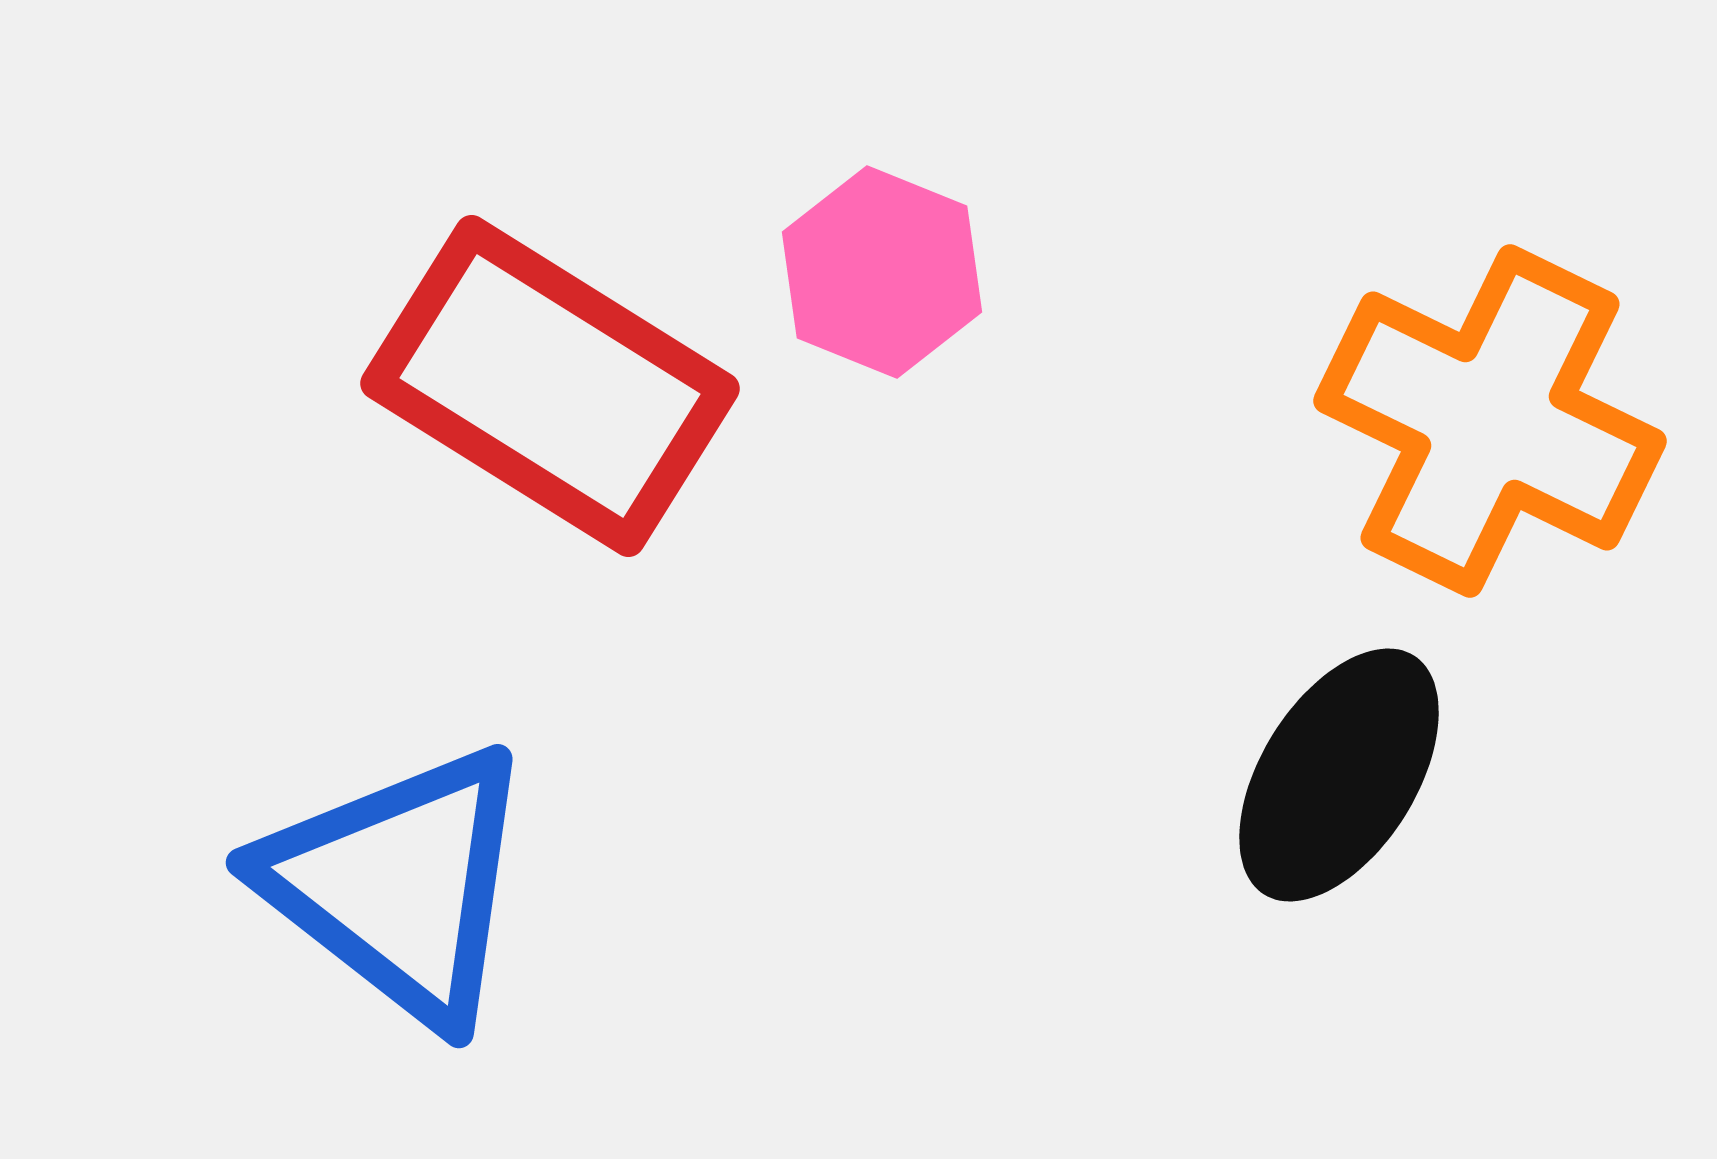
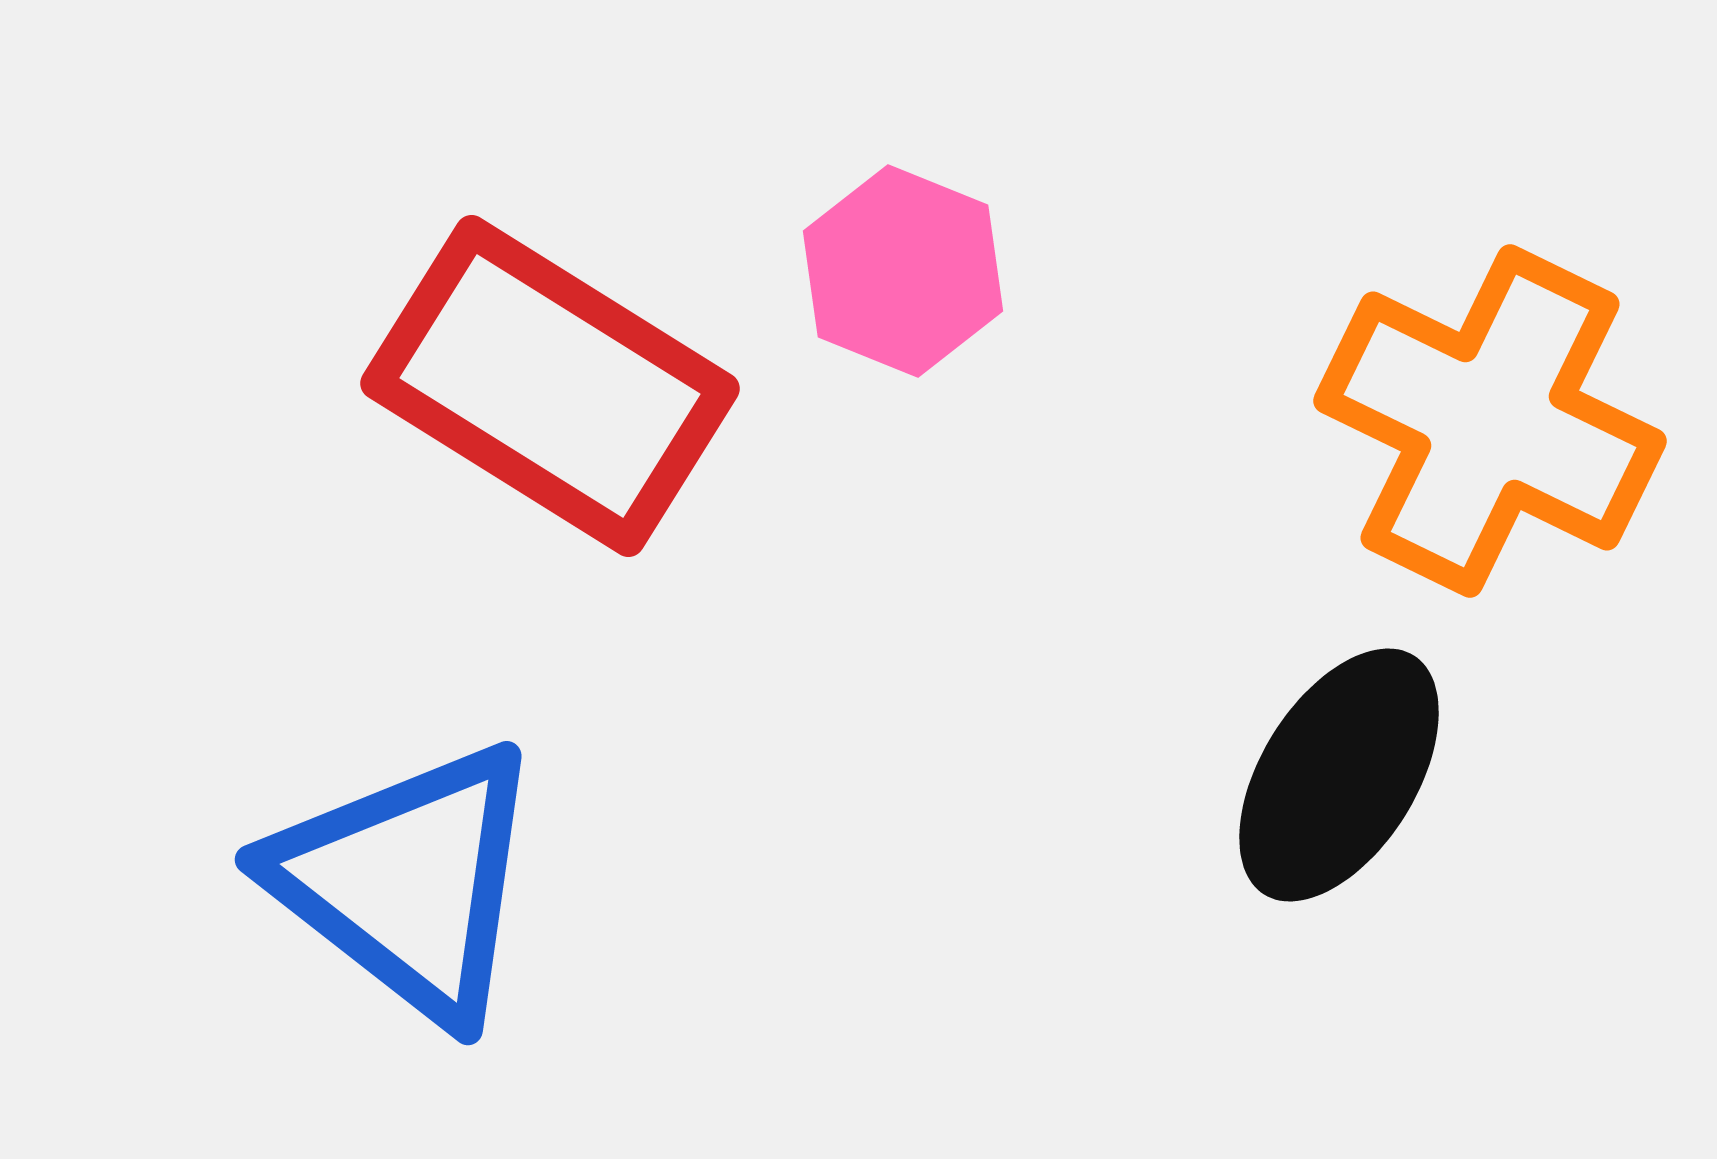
pink hexagon: moved 21 px right, 1 px up
blue triangle: moved 9 px right, 3 px up
